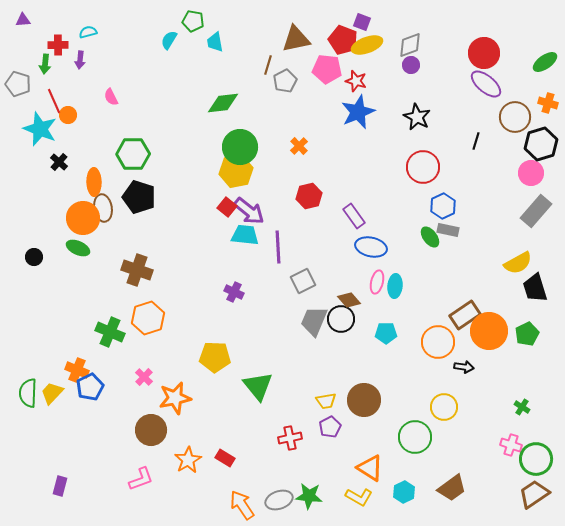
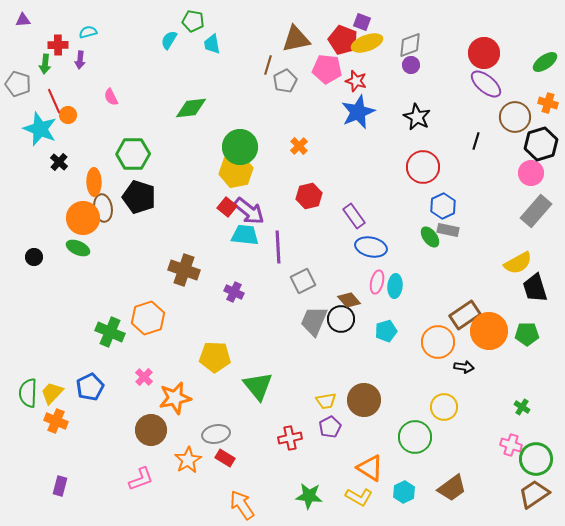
cyan trapezoid at (215, 42): moved 3 px left, 2 px down
yellow ellipse at (367, 45): moved 2 px up
green diamond at (223, 103): moved 32 px left, 5 px down
brown cross at (137, 270): moved 47 px right
cyan pentagon at (386, 333): moved 2 px up; rotated 15 degrees counterclockwise
green pentagon at (527, 334): rotated 25 degrees clockwise
orange cross at (77, 370): moved 21 px left, 51 px down
gray ellipse at (279, 500): moved 63 px left, 66 px up; rotated 8 degrees clockwise
